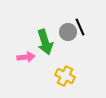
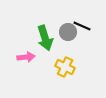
black line: moved 2 px right, 1 px up; rotated 42 degrees counterclockwise
green arrow: moved 4 px up
yellow cross: moved 9 px up
